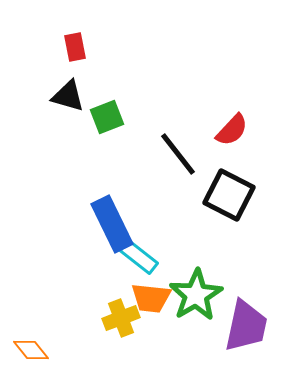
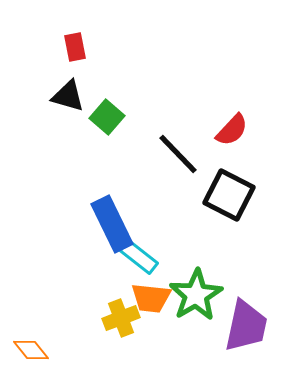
green square: rotated 28 degrees counterclockwise
black line: rotated 6 degrees counterclockwise
